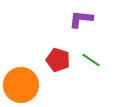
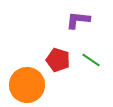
purple L-shape: moved 3 px left, 1 px down
orange circle: moved 6 px right
